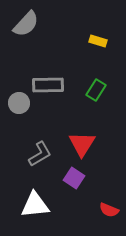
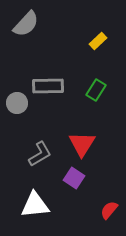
yellow rectangle: rotated 60 degrees counterclockwise
gray rectangle: moved 1 px down
gray circle: moved 2 px left
red semicircle: rotated 108 degrees clockwise
